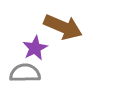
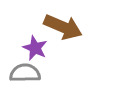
purple star: rotated 20 degrees counterclockwise
